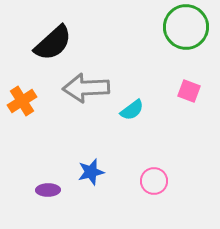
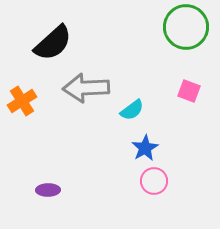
blue star: moved 54 px right, 24 px up; rotated 16 degrees counterclockwise
